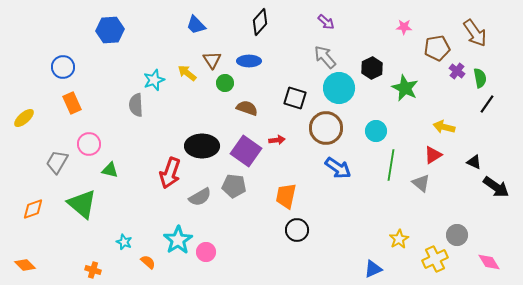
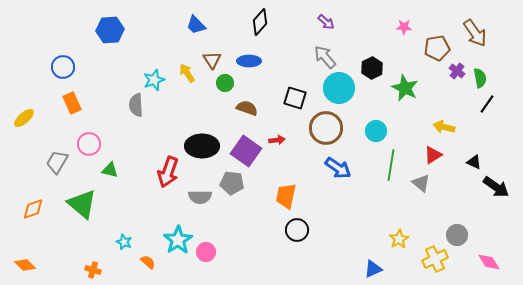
yellow arrow at (187, 73): rotated 18 degrees clockwise
red arrow at (170, 173): moved 2 px left, 1 px up
gray pentagon at (234, 186): moved 2 px left, 3 px up
gray semicircle at (200, 197): rotated 30 degrees clockwise
